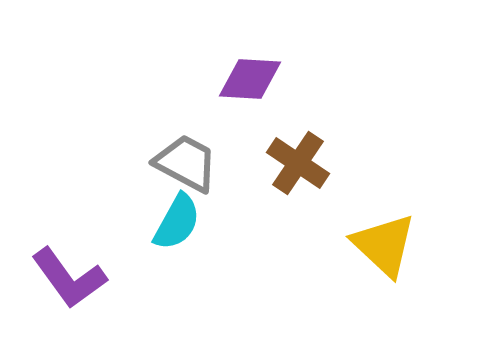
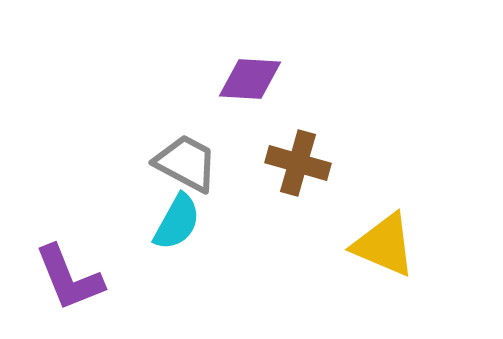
brown cross: rotated 18 degrees counterclockwise
yellow triangle: rotated 20 degrees counterclockwise
purple L-shape: rotated 14 degrees clockwise
